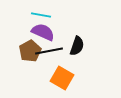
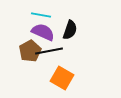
black semicircle: moved 7 px left, 16 px up
